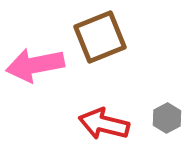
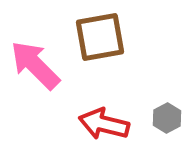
brown square: rotated 12 degrees clockwise
pink arrow: rotated 56 degrees clockwise
